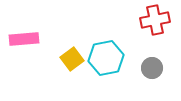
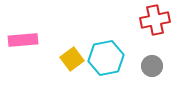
pink rectangle: moved 1 px left, 1 px down
gray circle: moved 2 px up
